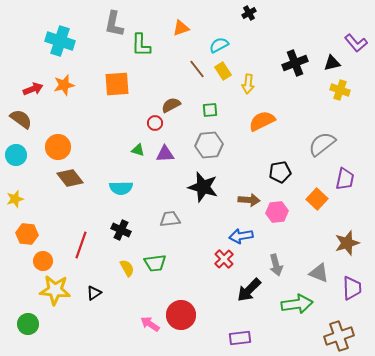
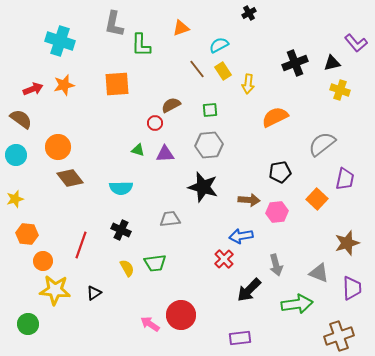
orange semicircle at (262, 121): moved 13 px right, 4 px up
